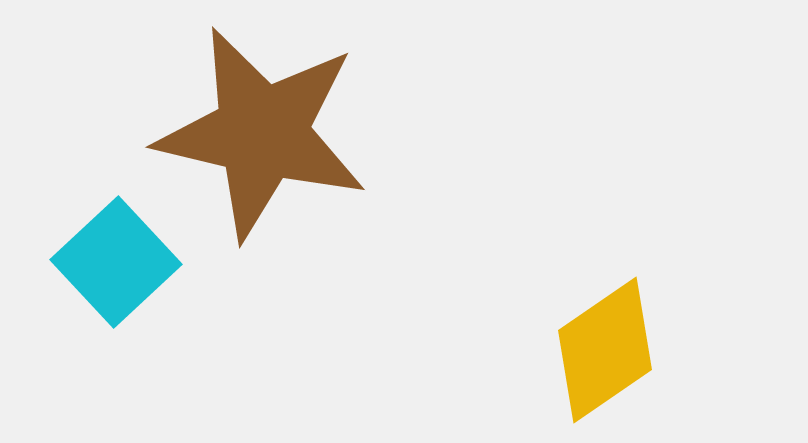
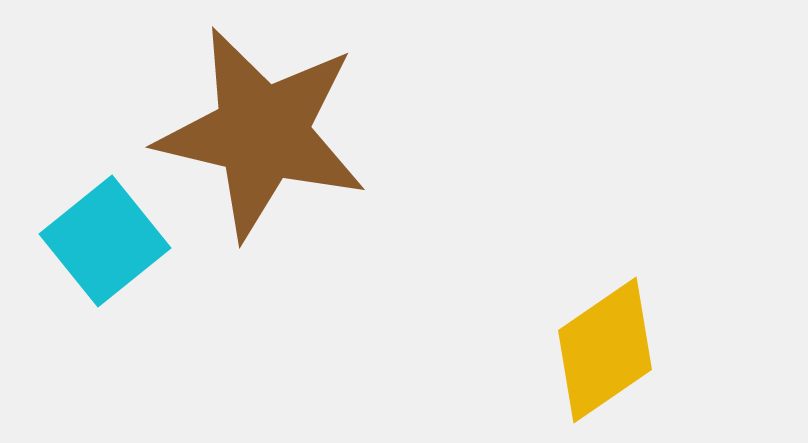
cyan square: moved 11 px left, 21 px up; rotated 4 degrees clockwise
